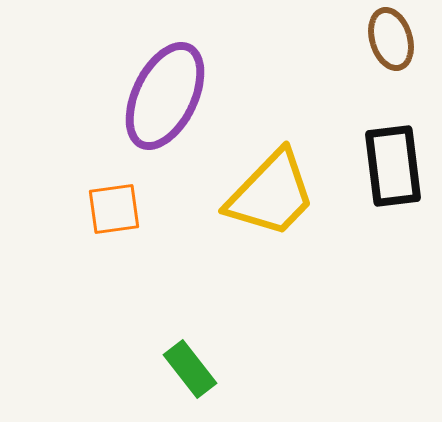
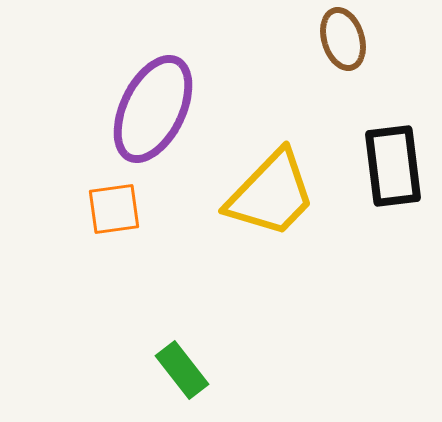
brown ellipse: moved 48 px left
purple ellipse: moved 12 px left, 13 px down
green rectangle: moved 8 px left, 1 px down
